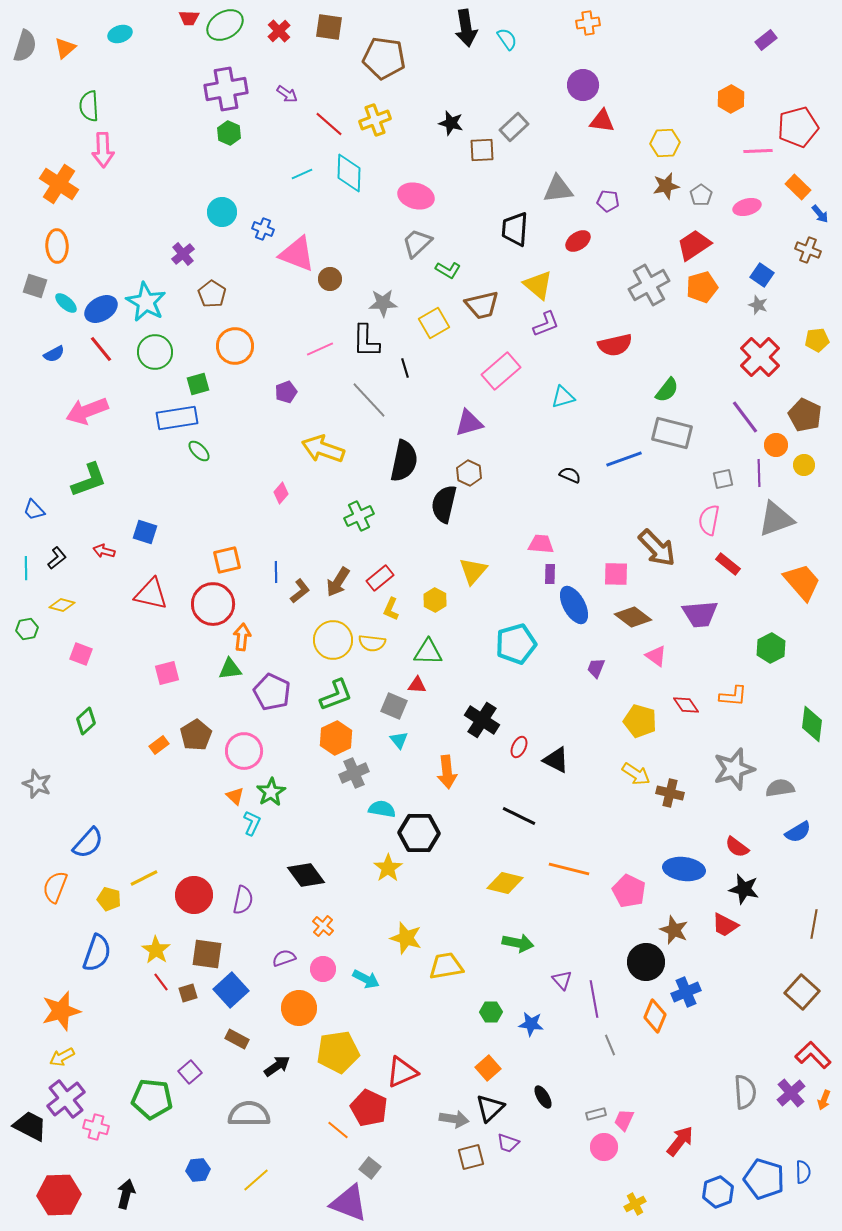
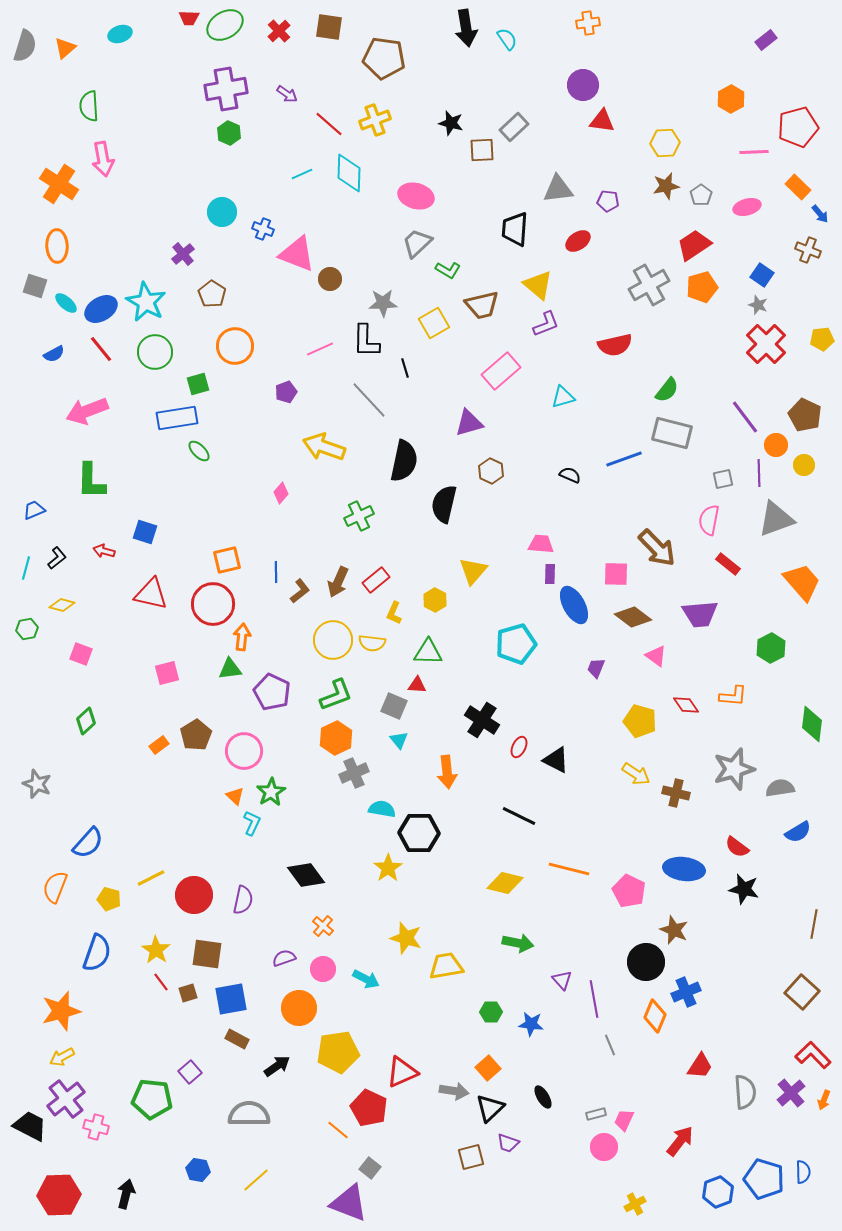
pink arrow at (103, 150): moved 9 px down; rotated 8 degrees counterclockwise
pink line at (758, 151): moved 4 px left, 1 px down
yellow pentagon at (817, 340): moved 5 px right, 1 px up
red cross at (760, 357): moved 6 px right, 13 px up
yellow arrow at (323, 449): moved 1 px right, 2 px up
brown hexagon at (469, 473): moved 22 px right, 2 px up
green L-shape at (89, 480): moved 2 px right, 1 px down; rotated 111 degrees clockwise
blue trapezoid at (34, 510): rotated 110 degrees clockwise
cyan line at (26, 568): rotated 15 degrees clockwise
red rectangle at (380, 578): moved 4 px left, 2 px down
brown arrow at (338, 582): rotated 8 degrees counterclockwise
yellow L-shape at (391, 609): moved 3 px right, 4 px down
brown cross at (670, 793): moved 6 px right
yellow line at (144, 878): moved 7 px right
red trapezoid at (725, 925): moved 25 px left, 141 px down; rotated 84 degrees counterclockwise
blue square at (231, 990): moved 9 px down; rotated 32 degrees clockwise
gray arrow at (454, 1119): moved 28 px up
blue hexagon at (198, 1170): rotated 15 degrees clockwise
